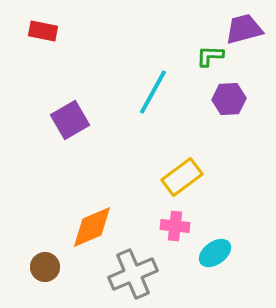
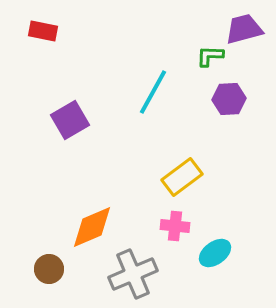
brown circle: moved 4 px right, 2 px down
